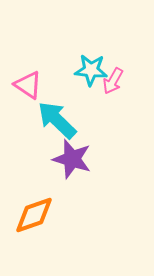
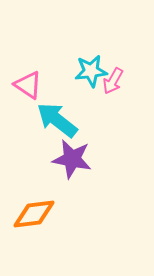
cyan star: moved 1 px down; rotated 12 degrees counterclockwise
cyan arrow: rotated 6 degrees counterclockwise
purple star: rotated 6 degrees counterclockwise
orange diamond: moved 1 px up; rotated 12 degrees clockwise
